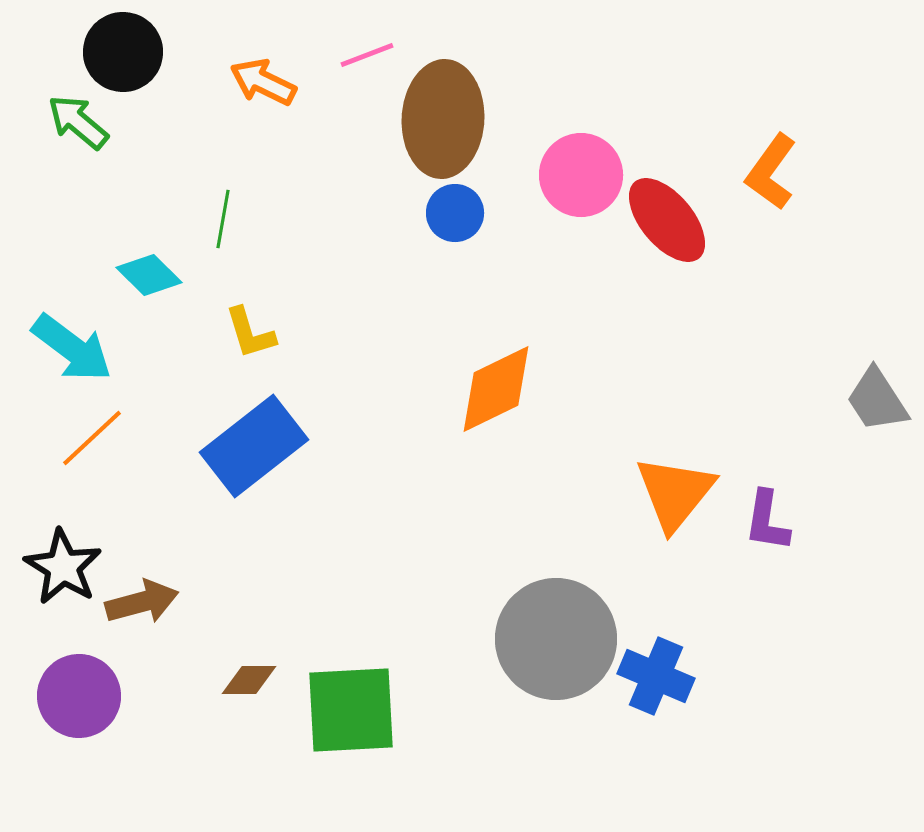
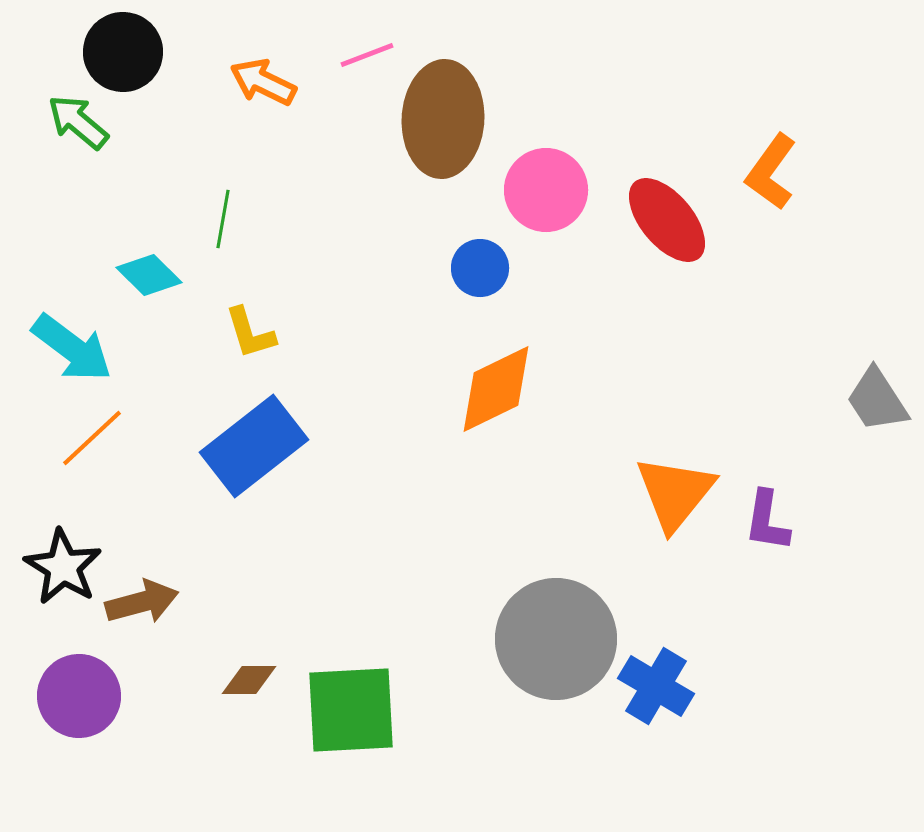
pink circle: moved 35 px left, 15 px down
blue circle: moved 25 px right, 55 px down
blue cross: moved 10 px down; rotated 8 degrees clockwise
